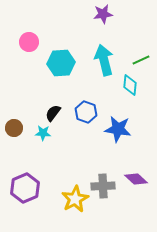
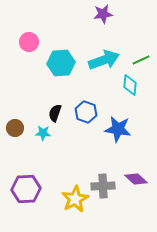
cyan arrow: rotated 84 degrees clockwise
black semicircle: moved 2 px right; rotated 18 degrees counterclockwise
brown circle: moved 1 px right
purple hexagon: moved 1 px right, 1 px down; rotated 20 degrees clockwise
